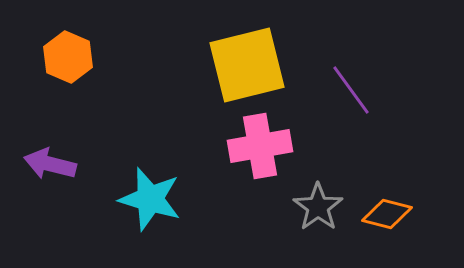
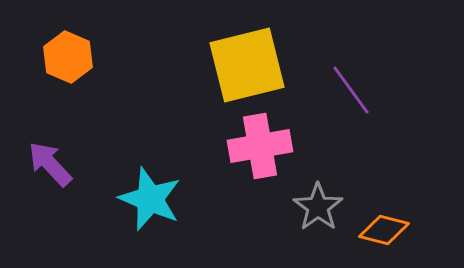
purple arrow: rotated 33 degrees clockwise
cyan star: rotated 6 degrees clockwise
orange diamond: moved 3 px left, 16 px down
